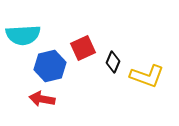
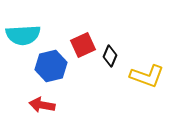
red square: moved 3 px up
black diamond: moved 3 px left, 6 px up
blue hexagon: moved 1 px right
red arrow: moved 6 px down
